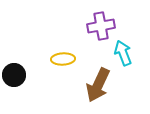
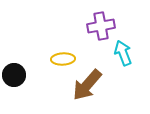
brown arrow: moved 11 px left; rotated 16 degrees clockwise
